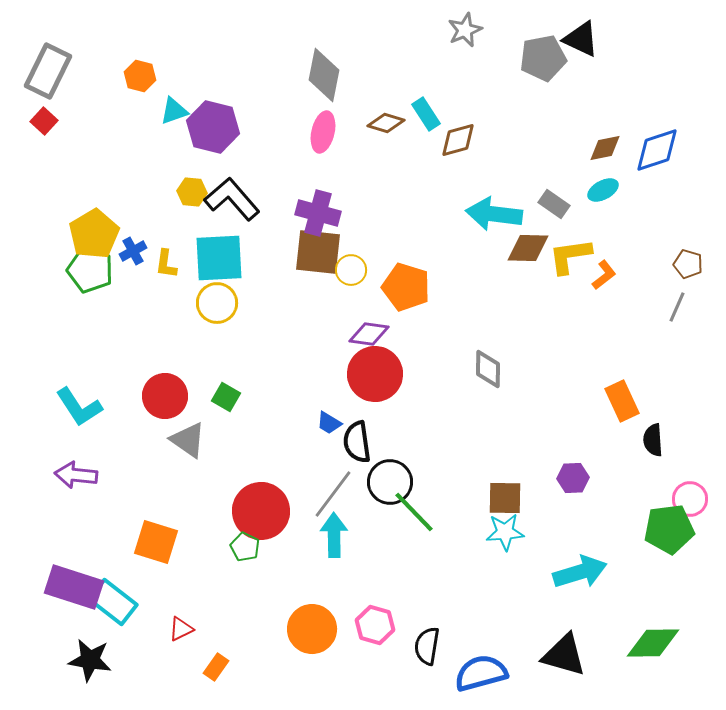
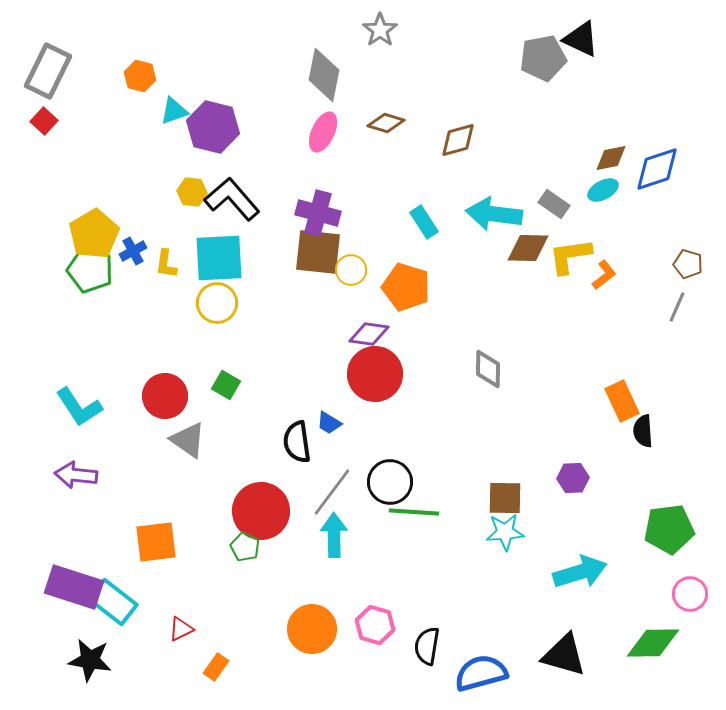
gray star at (465, 30): moved 85 px left; rotated 12 degrees counterclockwise
cyan rectangle at (426, 114): moved 2 px left, 108 px down
pink ellipse at (323, 132): rotated 12 degrees clockwise
brown diamond at (605, 148): moved 6 px right, 10 px down
blue diamond at (657, 150): moved 19 px down
green square at (226, 397): moved 12 px up
black semicircle at (653, 440): moved 10 px left, 9 px up
black semicircle at (357, 442): moved 60 px left
gray line at (333, 494): moved 1 px left, 2 px up
pink circle at (690, 499): moved 95 px down
green line at (414, 512): rotated 42 degrees counterclockwise
orange square at (156, 542): rotated 24 degrees counterclockwise
